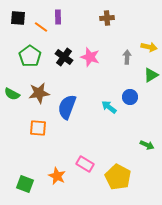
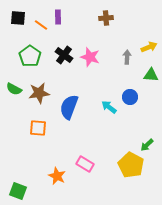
brown cross: moved 1 px left
orange line: moved 2 px up
yellow arrow: rotated 35 degrees counterclockwise
black cross: moved 2 px up
green triangle: rotated 35 degrees clockwise
green semicircle: moved 2 px right, 5 px up
blue semicircle: moved 2 px right
green arrow: rotated 112 degrees clockwise
yellow pentagon: moved 13 px right, 12 px up
green square: moved 7 px left, 7 px down
